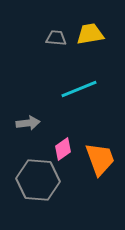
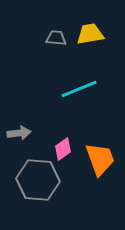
gray arrow: moved 9 px left, 10 px down
